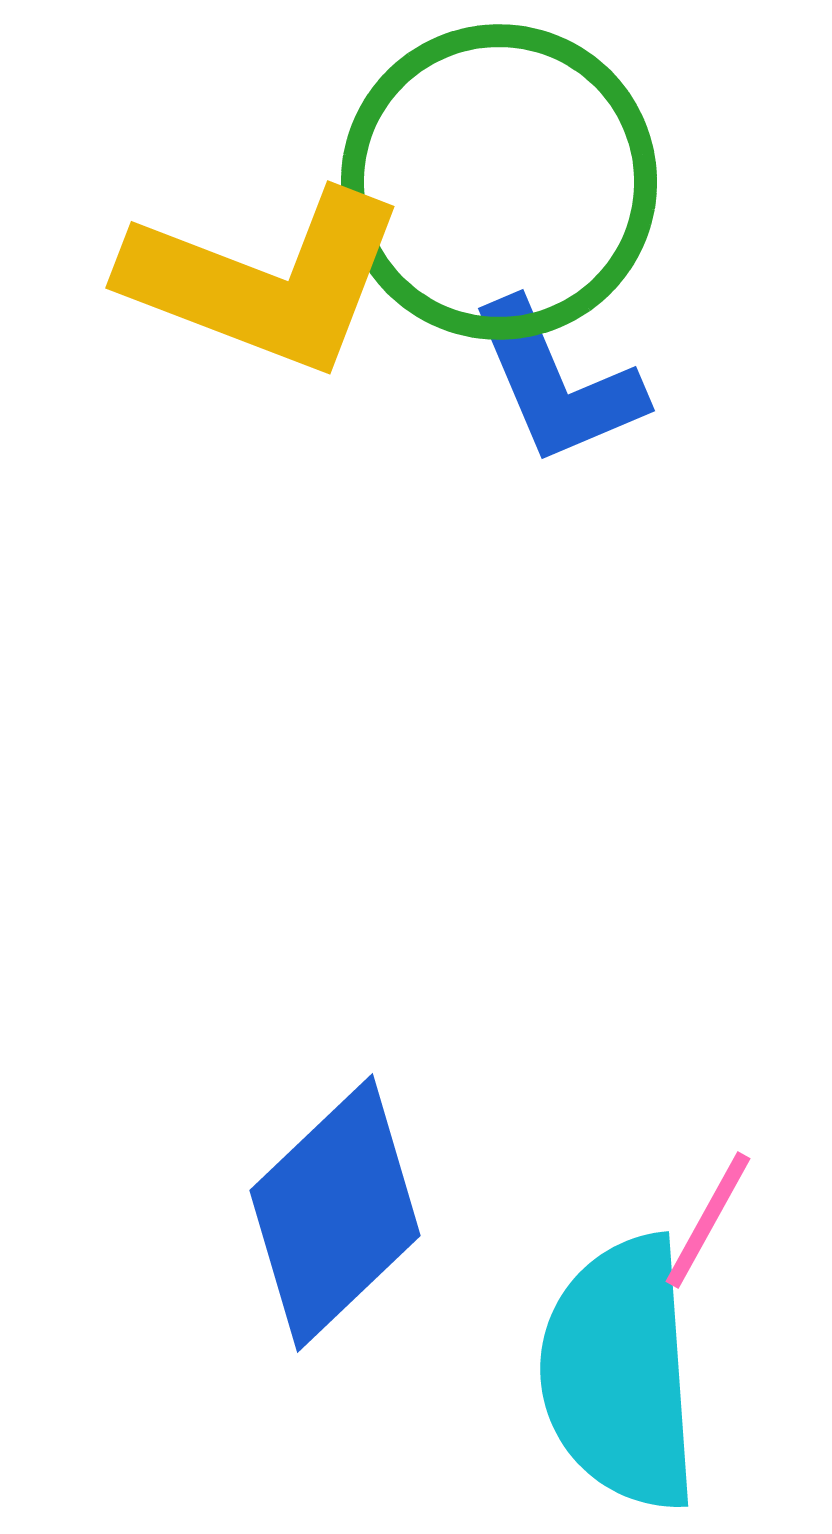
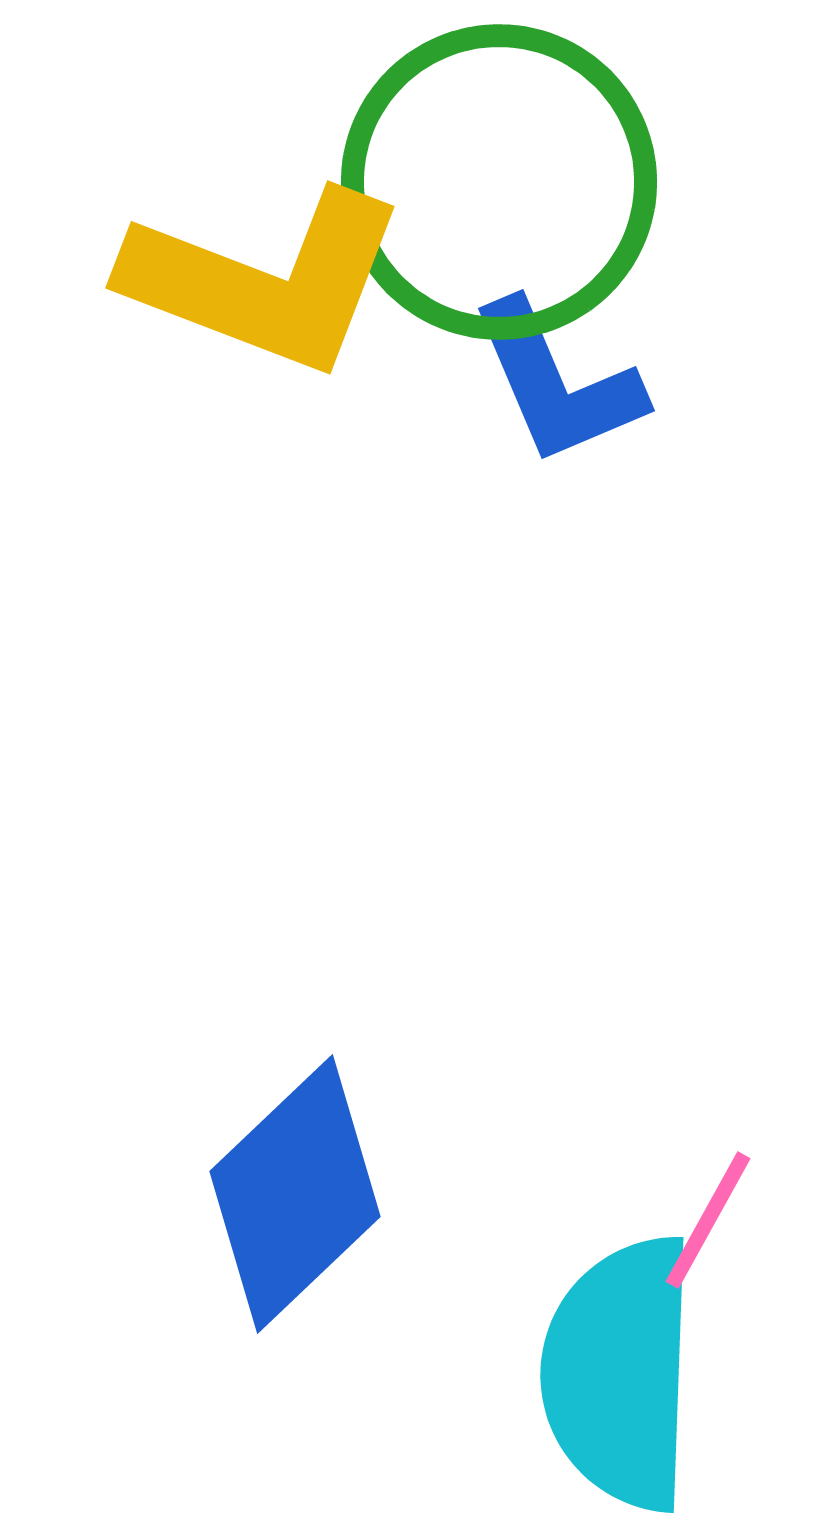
blue diamond: moved 40 px left, 19 px up
cyan semicircle: rotated 6 degrees clockwise
